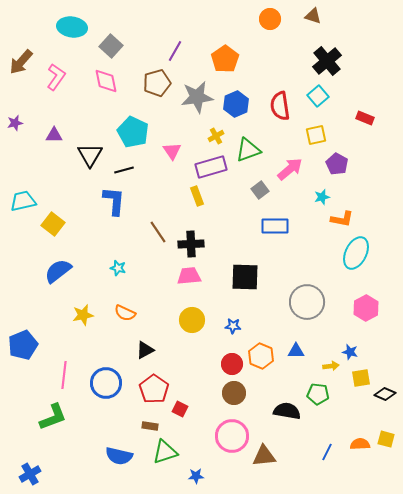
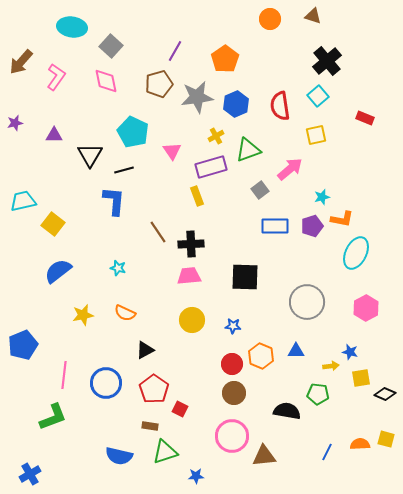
brown pentagon at (157, 83): moved 2 px right, 1 px down
purple pentagon at (337, 164): moved 25 px left, 62 px down; rotated 25 degrees clockwise
